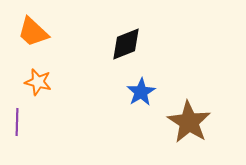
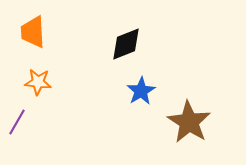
orange trapezoid: rotated 44 degrees clockwise
orange star: rotated 8 degrees counterclockwise
blue star: moved 1 px up
purple line: rotated 28 degrees clockwise
